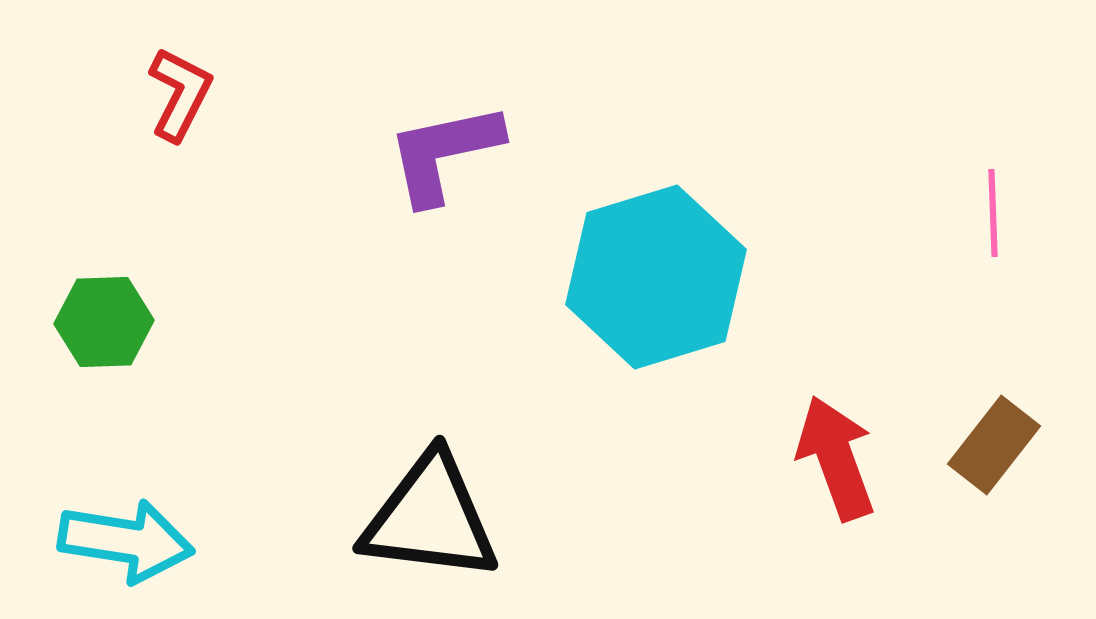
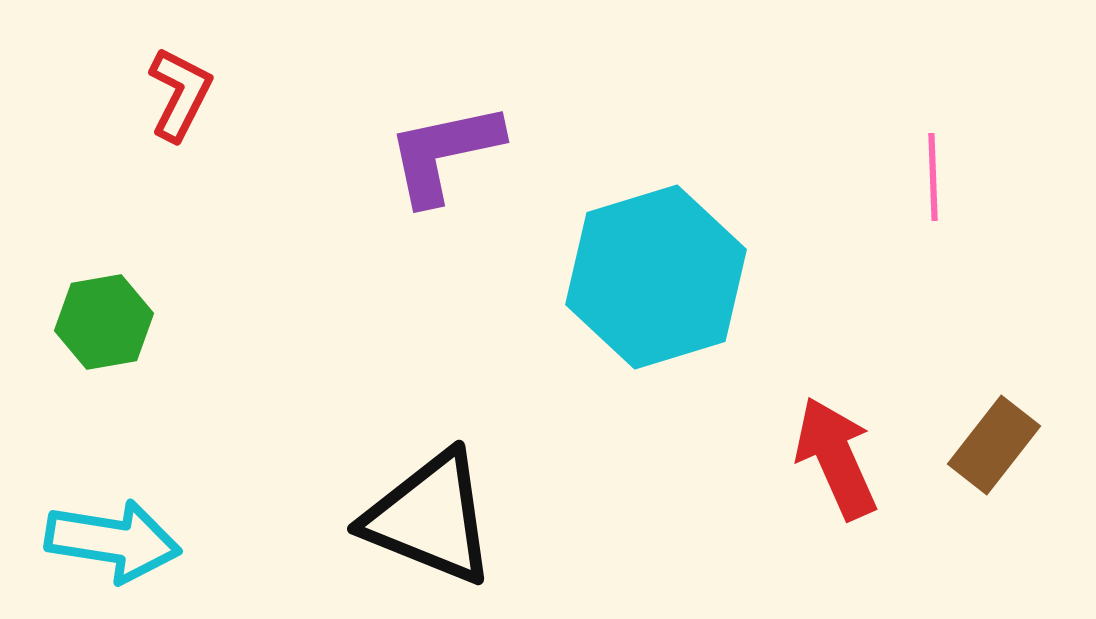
pink line: moved 60 px left, 36 px up
green hexagon: rotated 8 degrees counterclockwise
red arrow: rotated 4 degrees counterclockwise
black triangle: rotated 15 degrees clockwise
cyan arrow: moved 13 px left
